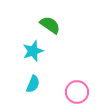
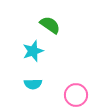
cyan semicircle: rotated 66 degrees clockwise
pink circle: moved 1 px left, 3 px down
